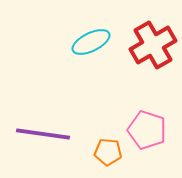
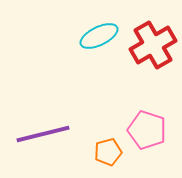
cyan ellipse: moved 8 px right, 6 px up
purple line: rotated 22 degrees counterclockwise
orange pentagon: rotated 20 degrees counterclockwise
